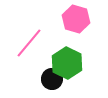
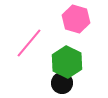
green hexagon: moved 1 px up
black circle: moved 10 px right, 4 px down
